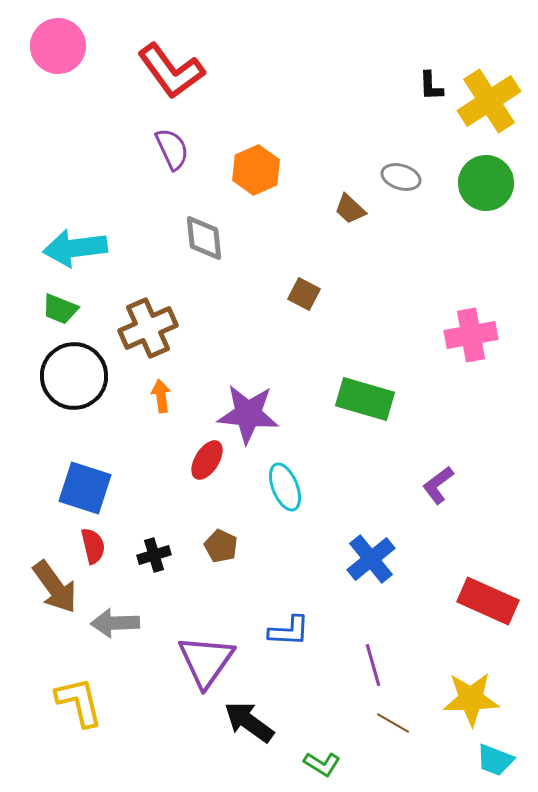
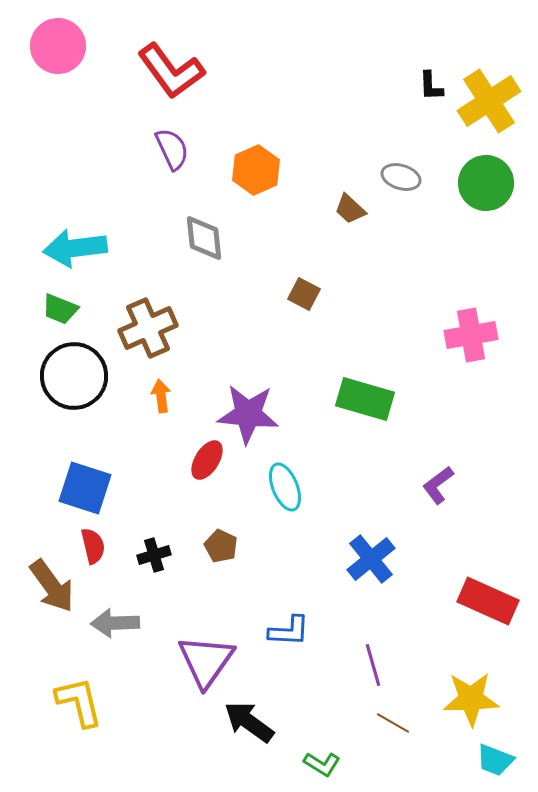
brown arrow: moved 3 px left, 1 px up
